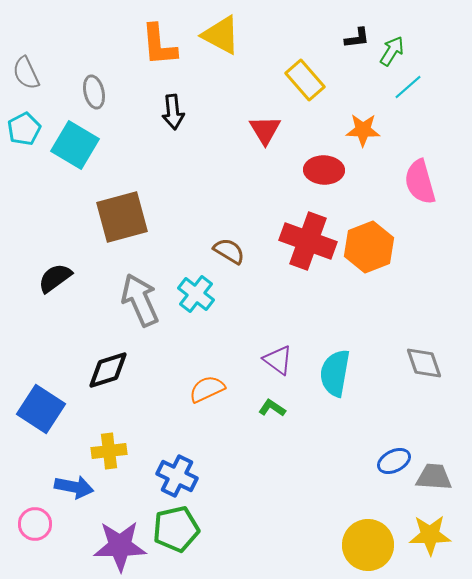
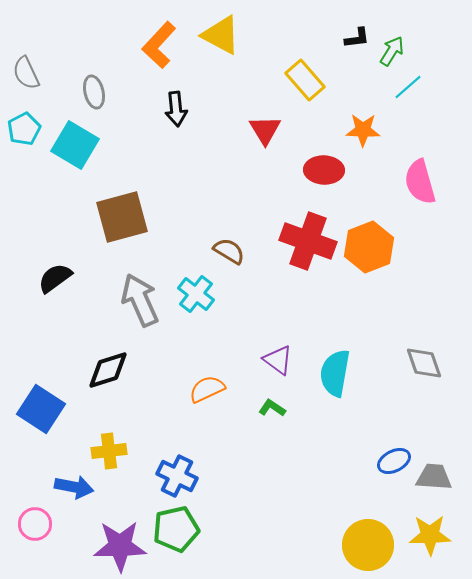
orange L-shape: rotated 48 degrees clockwise
black arrow: moved 3 px right, 3 px up
